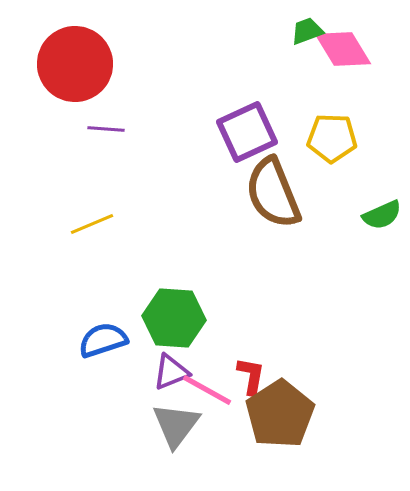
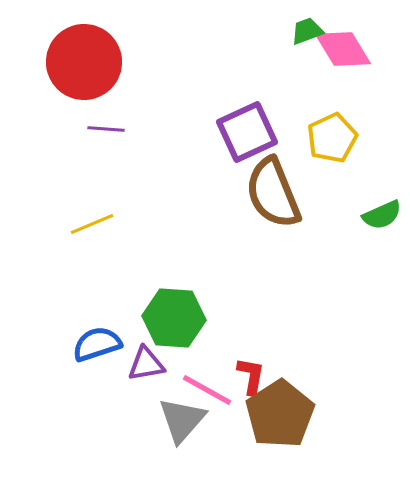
red circle: moved 9 px right, 2 px up
yellow pentagon: rotated 27 degrees counterclockwise
blue semicircle: moved 6 px left, 4 px down
purple triangle: moved 25 px left, 8 px up; rotated 12 degrees clockwise
gray triangle: moved 6 px right, 5 px up; rotated 4 degrees clockwise
